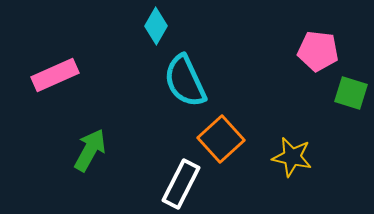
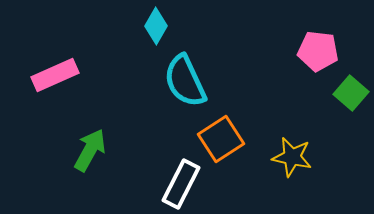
green square: rotated 24 degrees clockwise
orange square: rotated 9 degrees clockwise
